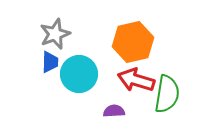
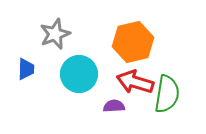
blue trapezoid: moved 24 px left, 7 px down
red arrow: moved 1 px left, 2 px down
purple semicircle: moved 5 px up
